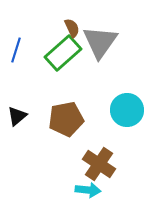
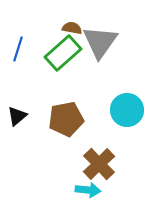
brown semicircle: rotated 54 degrees counterclockwise
blue line: moved 2 px right, 1 px up
brown cross: rotated 12 degrees clockwise
